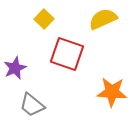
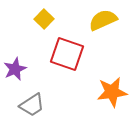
yellow semicircle: moved 1 px down
purple star: moved 1 px down
orange star: rotated 12 degrees counterclockwise
gray trapezoid: rotated 72 degrees counterclockwise
